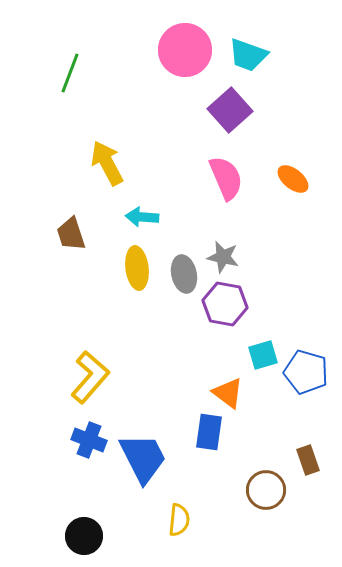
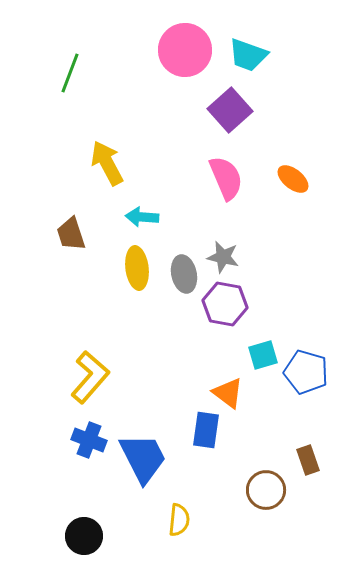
blue rectangle: moved 3 px left, 2 px up
